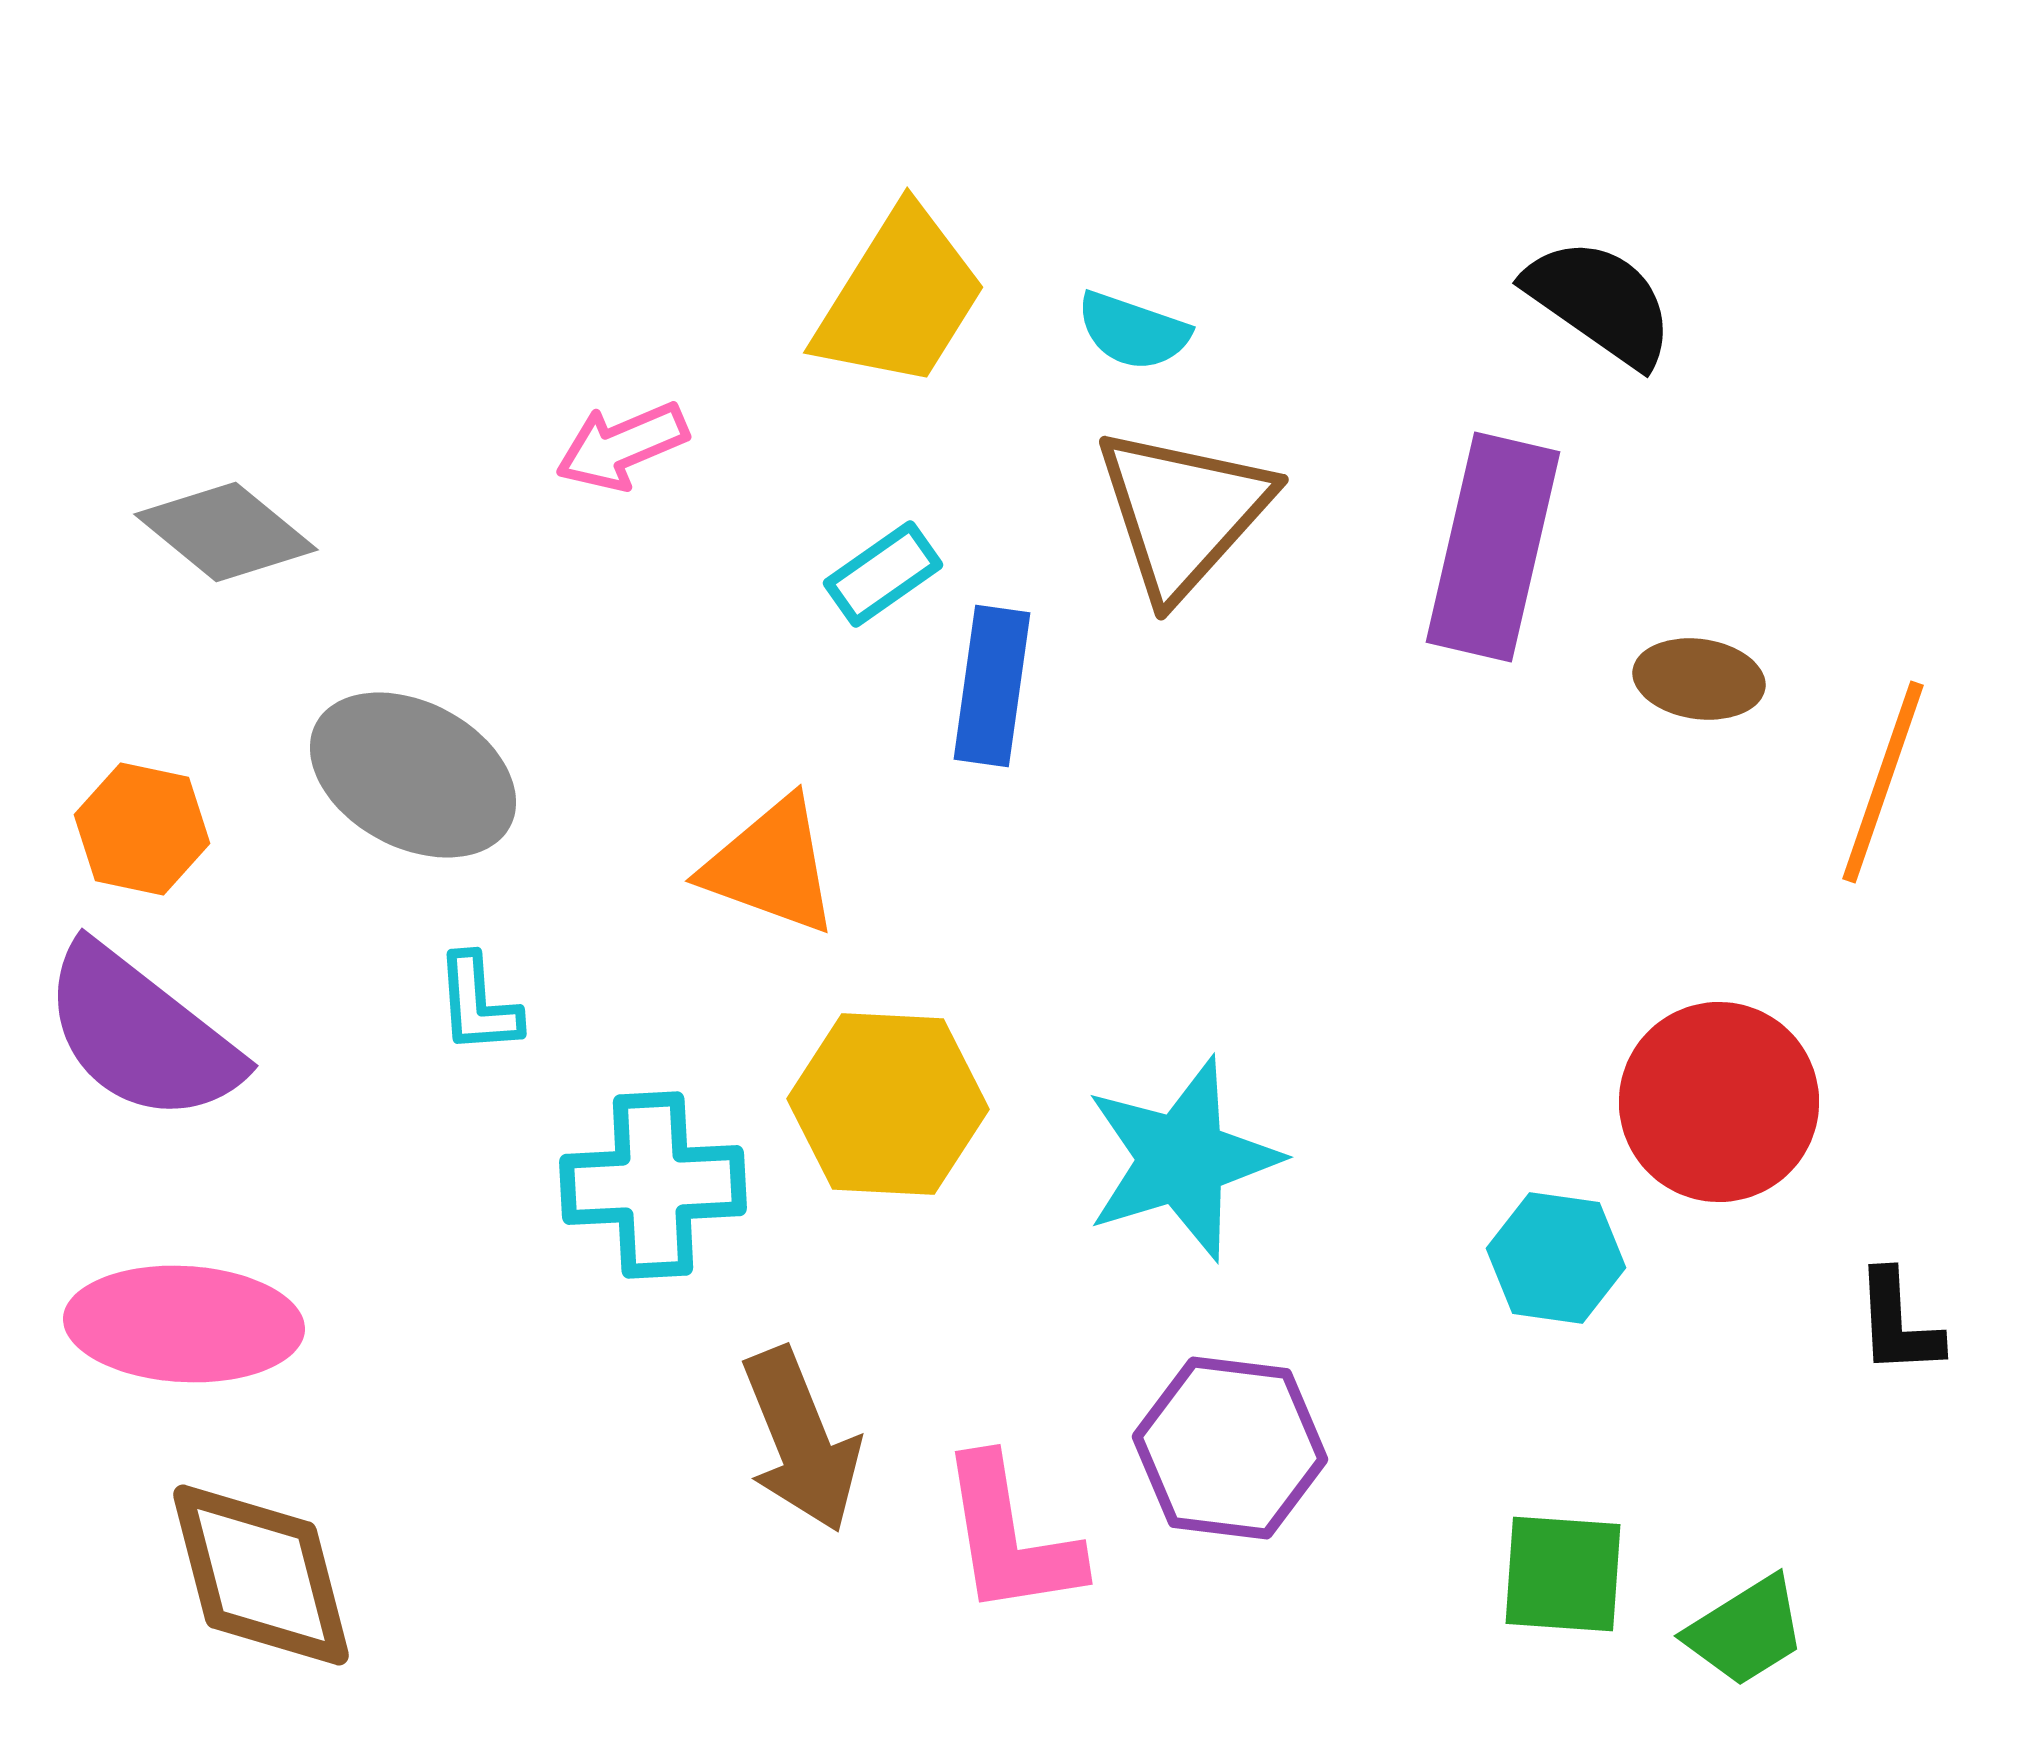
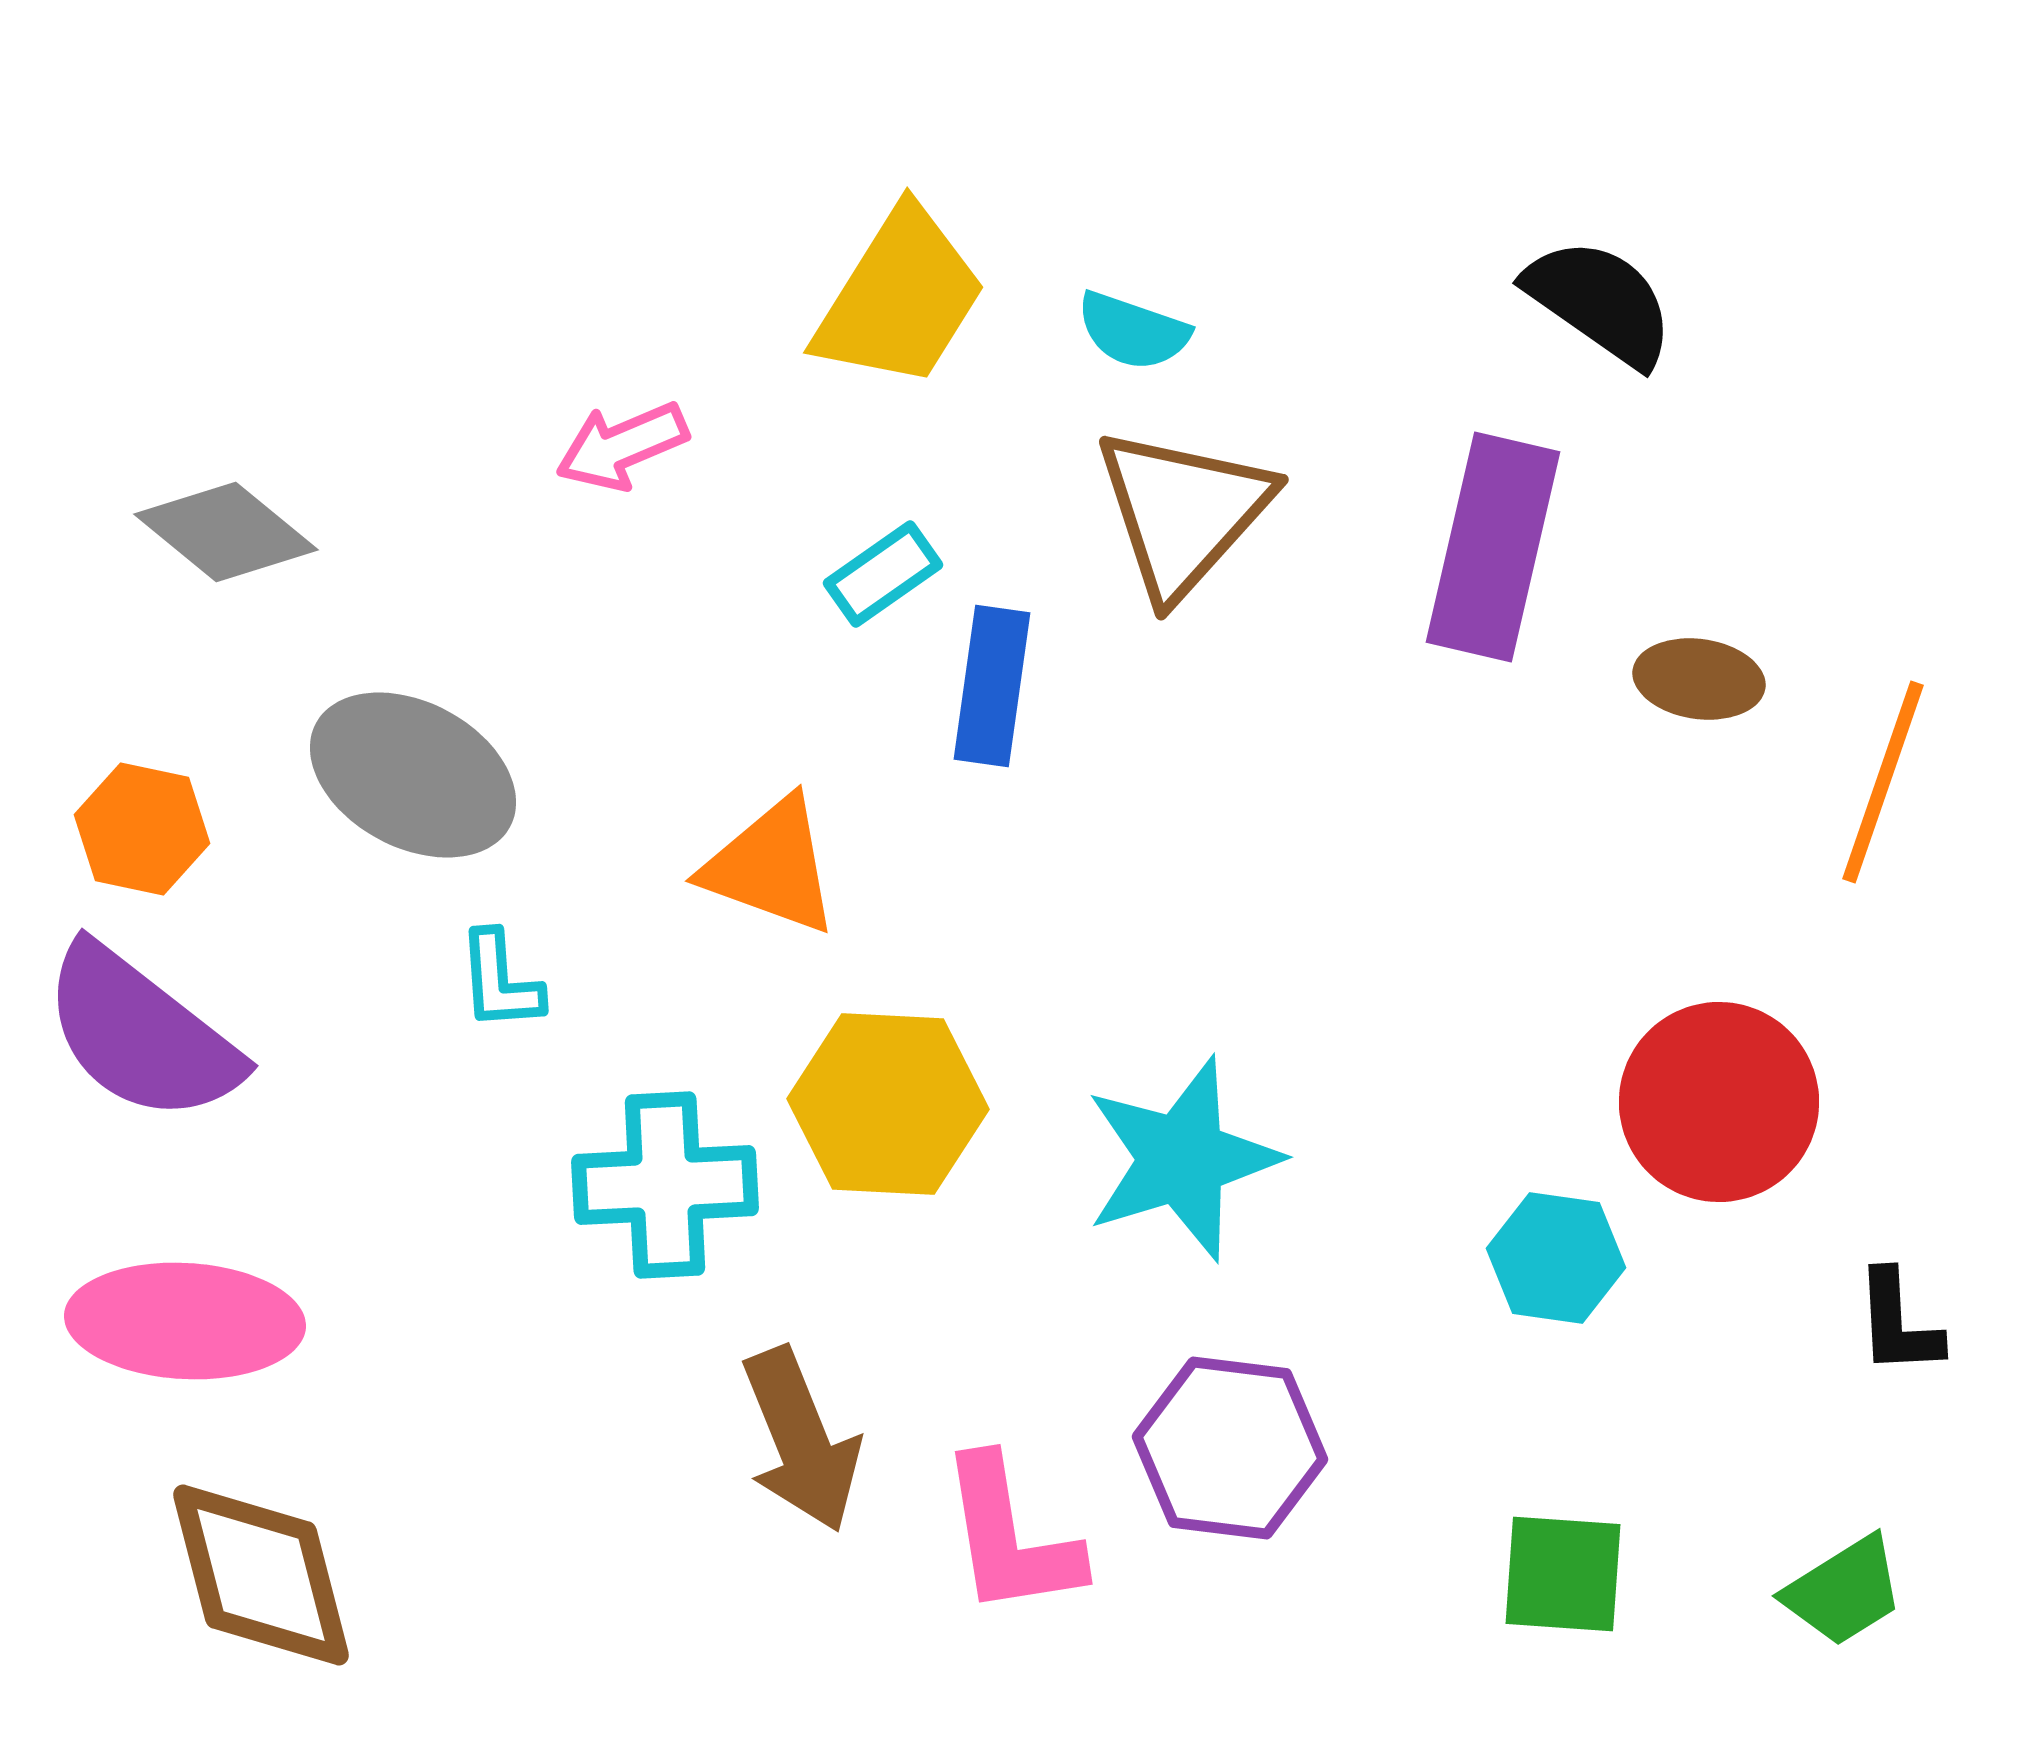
cyan L-shape: moved 22 px right, 23 px up
cyan cross: moved 12 px right
pink ellipse: moved 1 px right, 3 px up
green trapezoid: moved 98 px right, 40 px up
